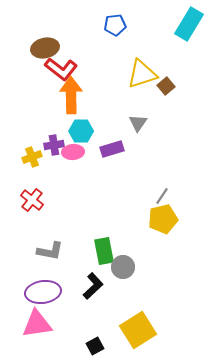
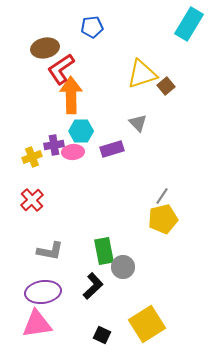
blue pentagon: moved 23 px left, 2 px down
red L-shape: rotated 108 degrees clockwise
gray triangle: rotated 18 degrees counterclockwise
red cross: rotated 10 degrees clockwise
yellow square: moved 9 px right, 6 px up
black square: moved 7 px right, 11 px up; rotated 36 degrees counterclockwise
